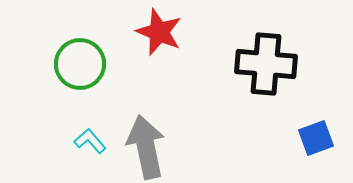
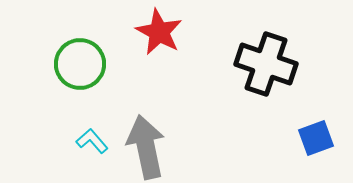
red star: rotated 6 degrees clockwise
black cross: rotated 14 degrees clockwise
cyan L-shape: moved 2 px right
